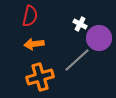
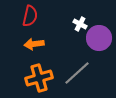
gray line: moved 13 px down
orange cross: moved 1 px left, 1 px down
